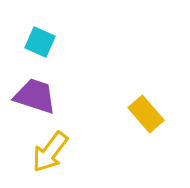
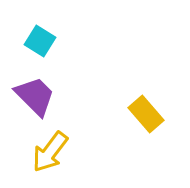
cyan square: moved 1 px up; rotated 8 degrees clockwise
purple trapezoid: rotated 27 degrees clockwise
